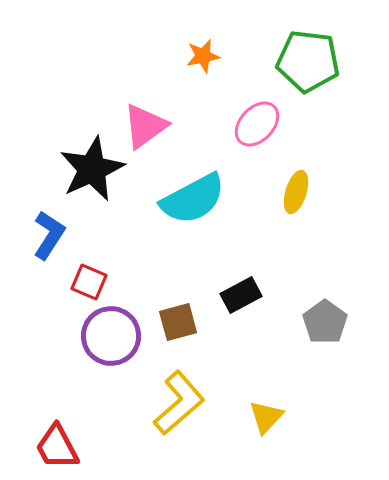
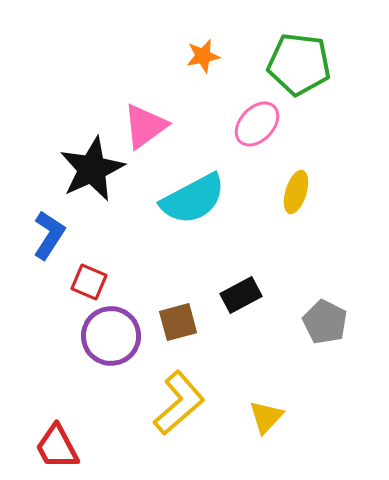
green pentagon: moved 9 px left, 3 px down
gray pentagon: rotated 9 degrees counterclockwise
